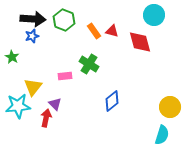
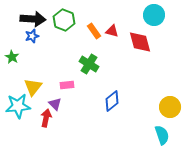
pink rectangle: moved 2 px right, 9 px down
cyan semicircle: rotated 36 degrees counterclockwise
